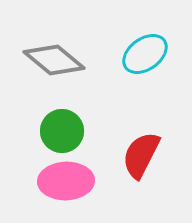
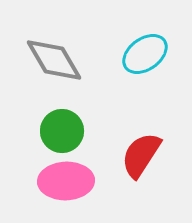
gray diamond: rotated 20 degrees clockwise
red semicircle: rotated 6 degrees clockwise
